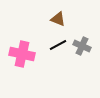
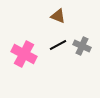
brown triangle: moved 3 px up
pink cross: moved 2 px right; rotated 15 degrees clockwise
